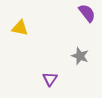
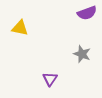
purple semicircle: rotated 108 degrees clockwise
gray star: moved 2 px right, 2 px up
